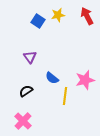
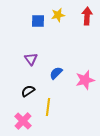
red arrow: rotated 30 degrees clockwise
blue square: rotated 32 degrees counterclockwise
purple triangle: moved 1 px right, 2 px down
blue semicircle: moved 4 px right, 5 px up; rotated 96 degrees clockwise
black semicircle: moved 2 px right
yellow line: moved 17 px left, 11 px down
